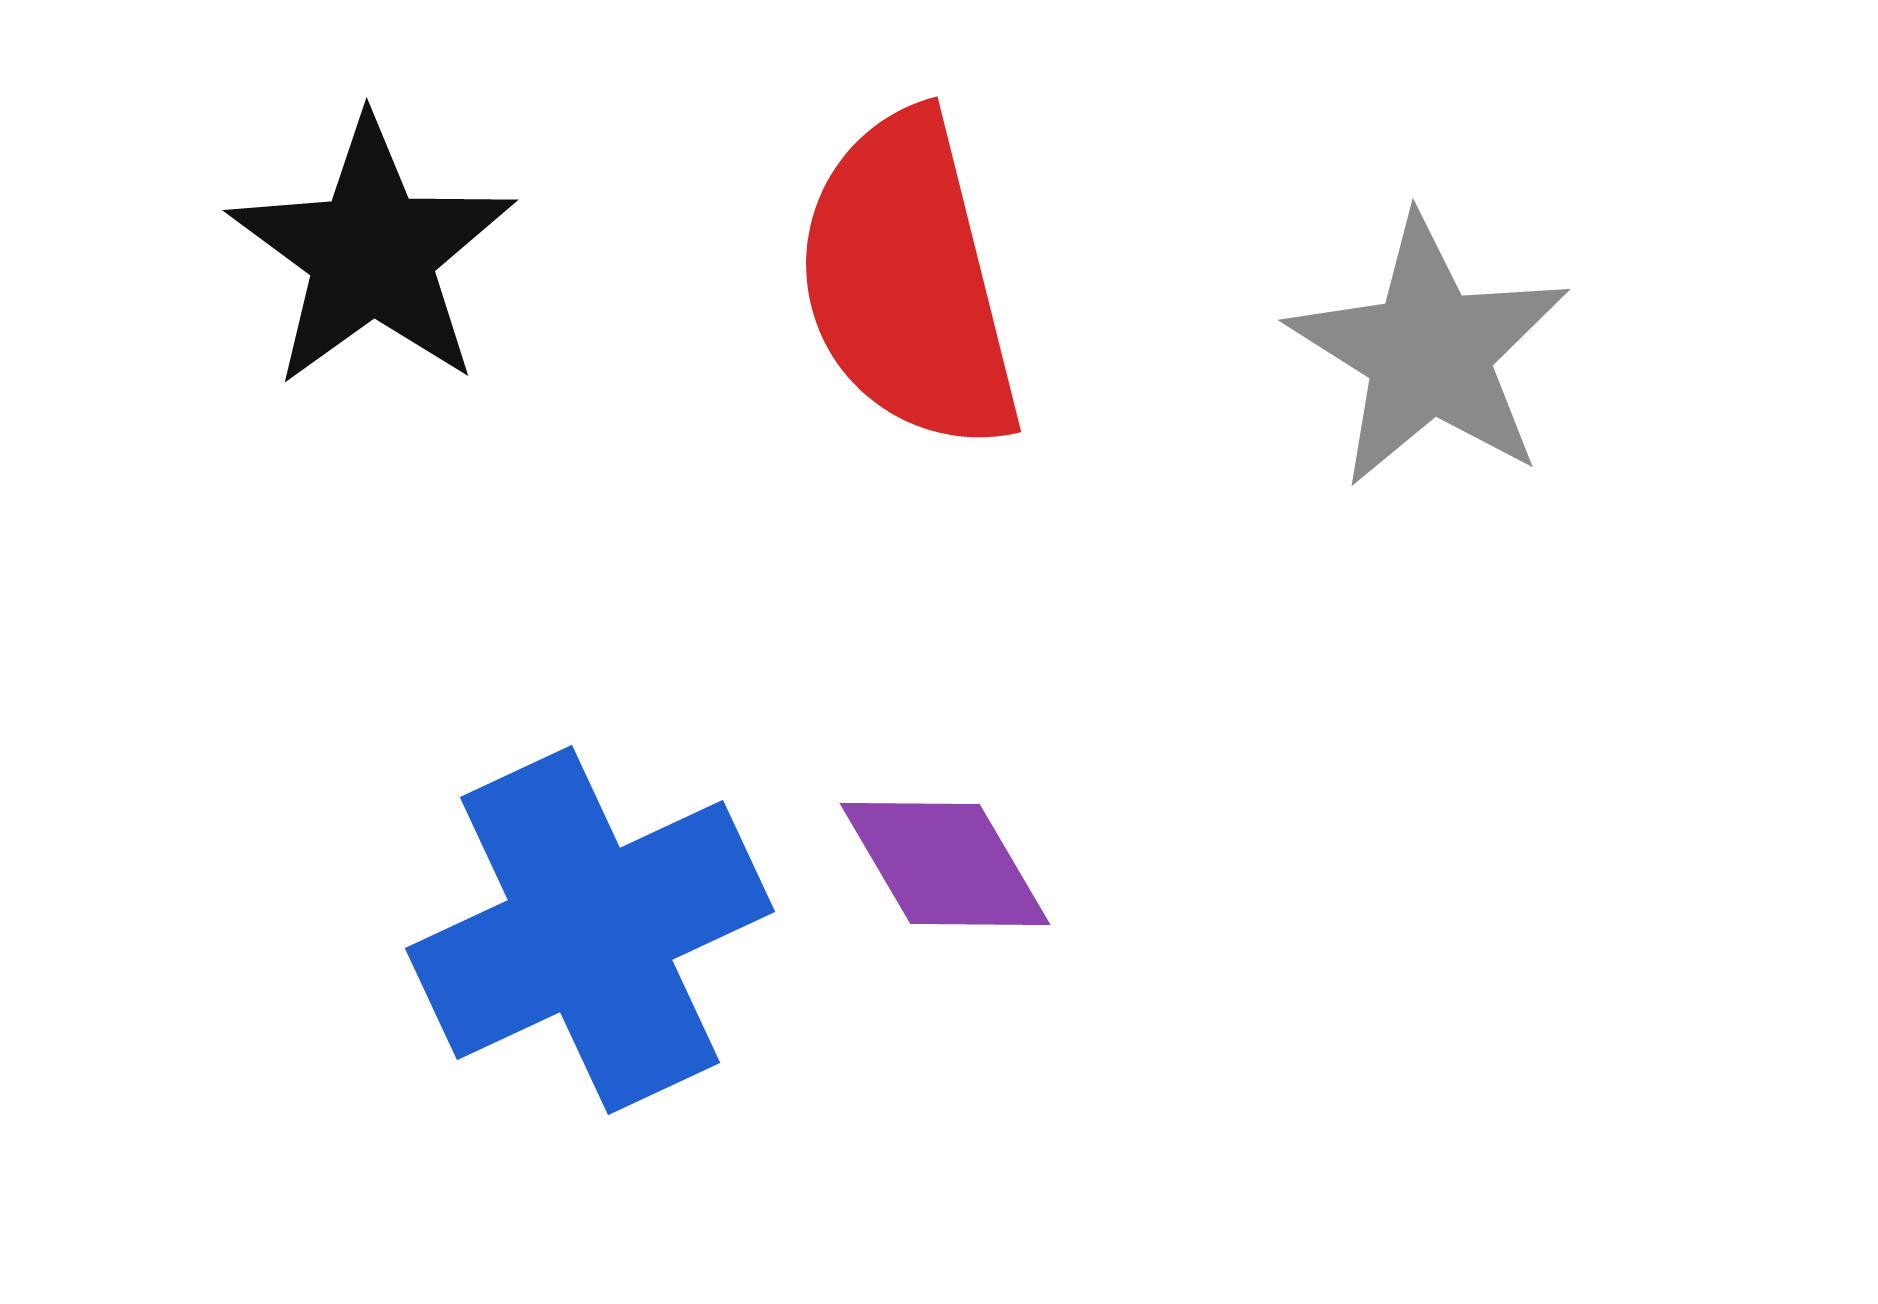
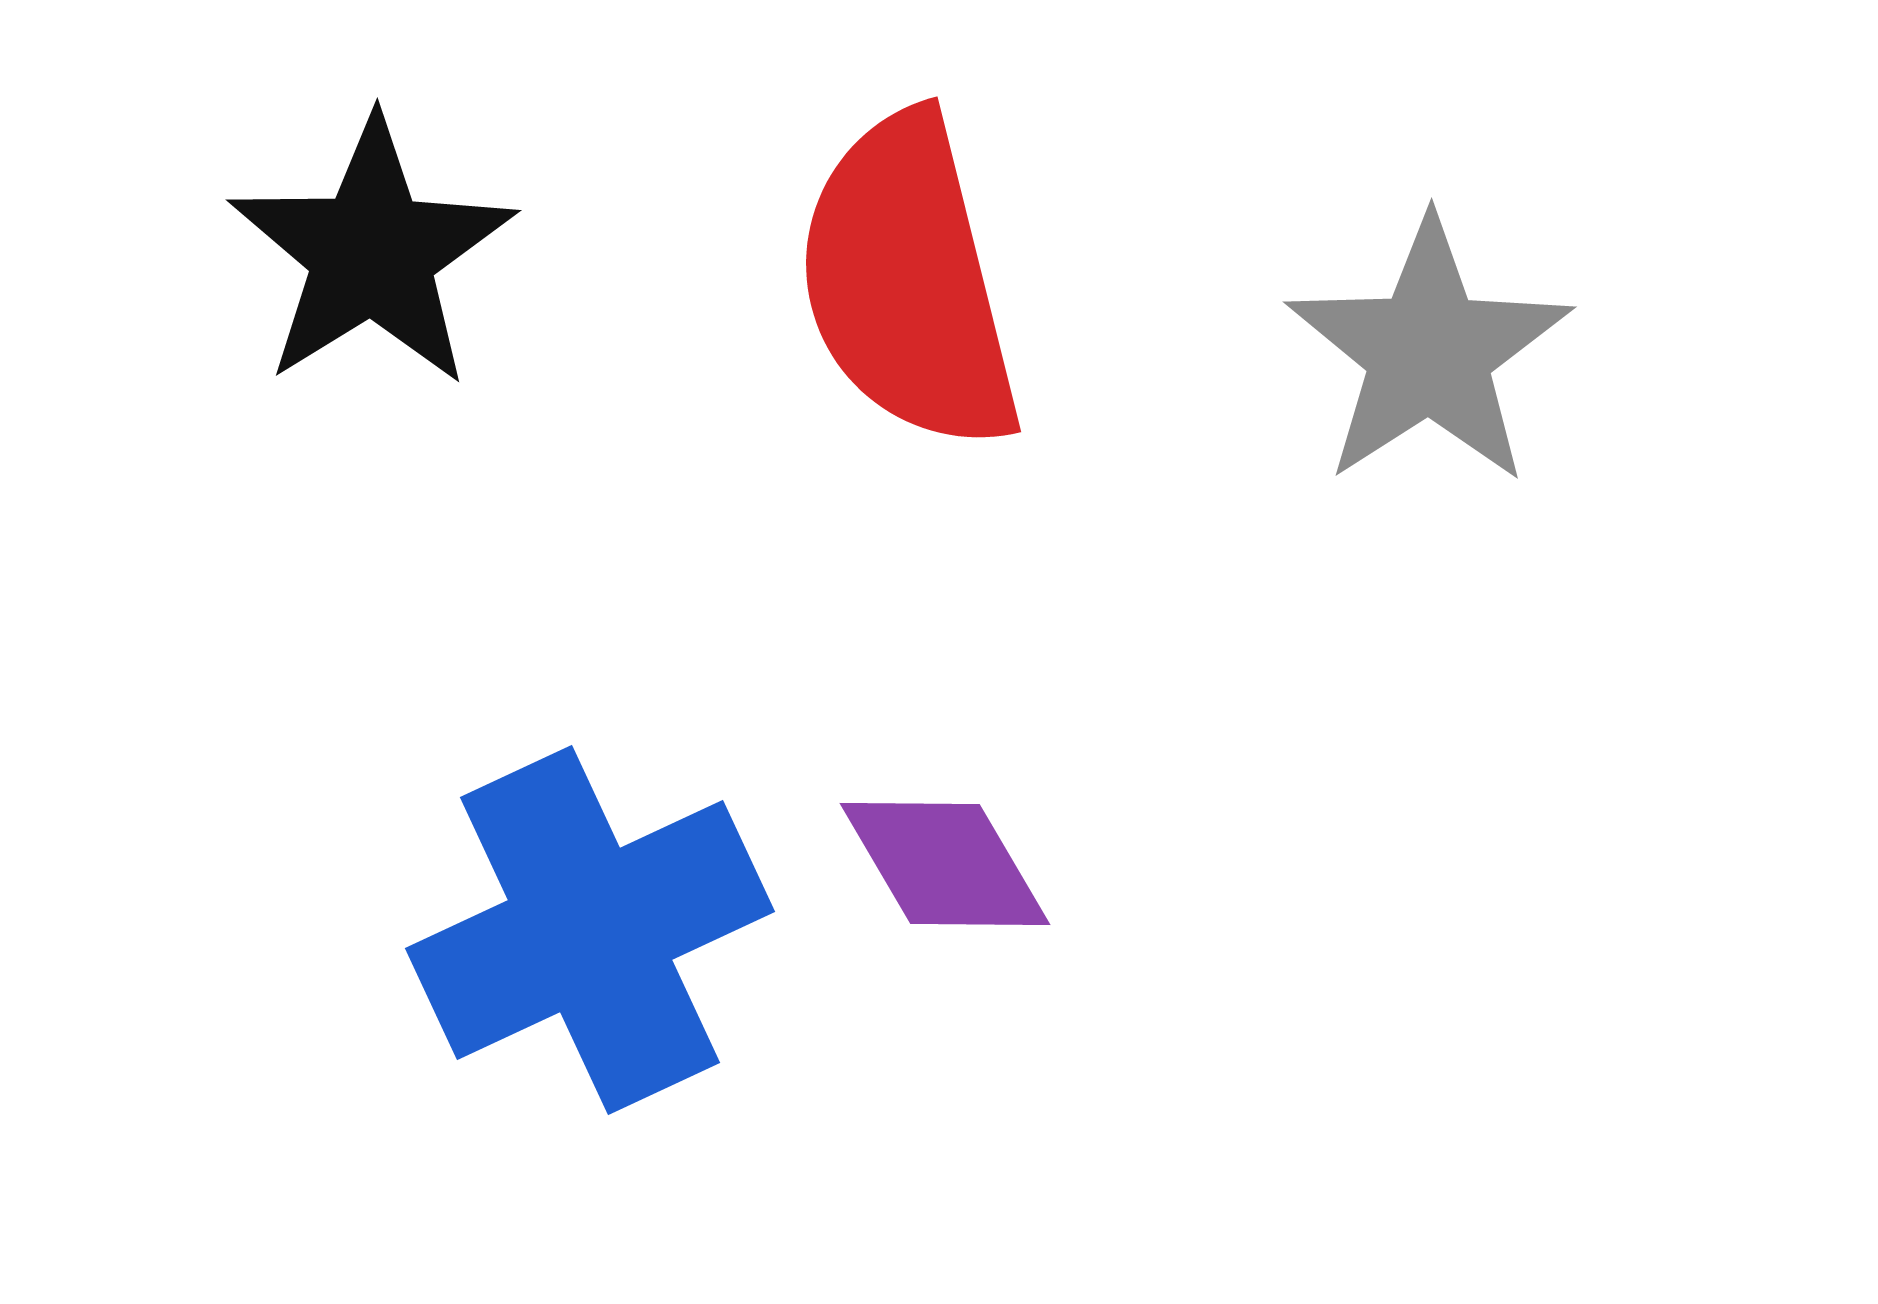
black star: rotated 4 degrees clockwise
gray star: rotated 7 degrees clockwise
